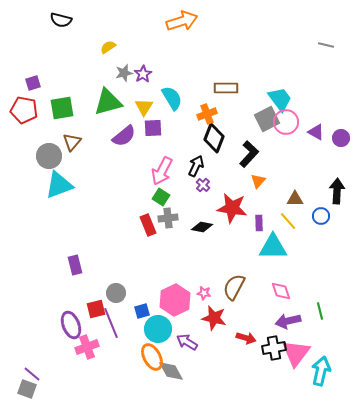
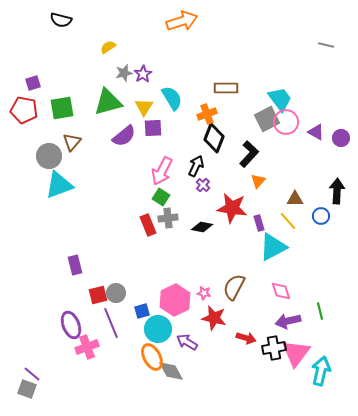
purple rectangle at (259, 223): rotated 14 degrees counterclockwise
cyan triangle at (273, 247): rotated 28 degrees counterclockwise
red square at (96, 309): moved 2 px right, 14 px up
